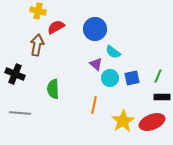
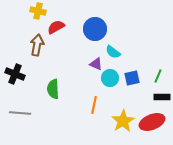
purple triangle: rotated 16 degrees counterclockwise
